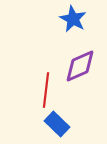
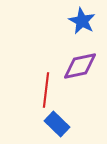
blue star: moved 9 px right, 2 px down
purple diamond: rotated 12 degrees clockwise
